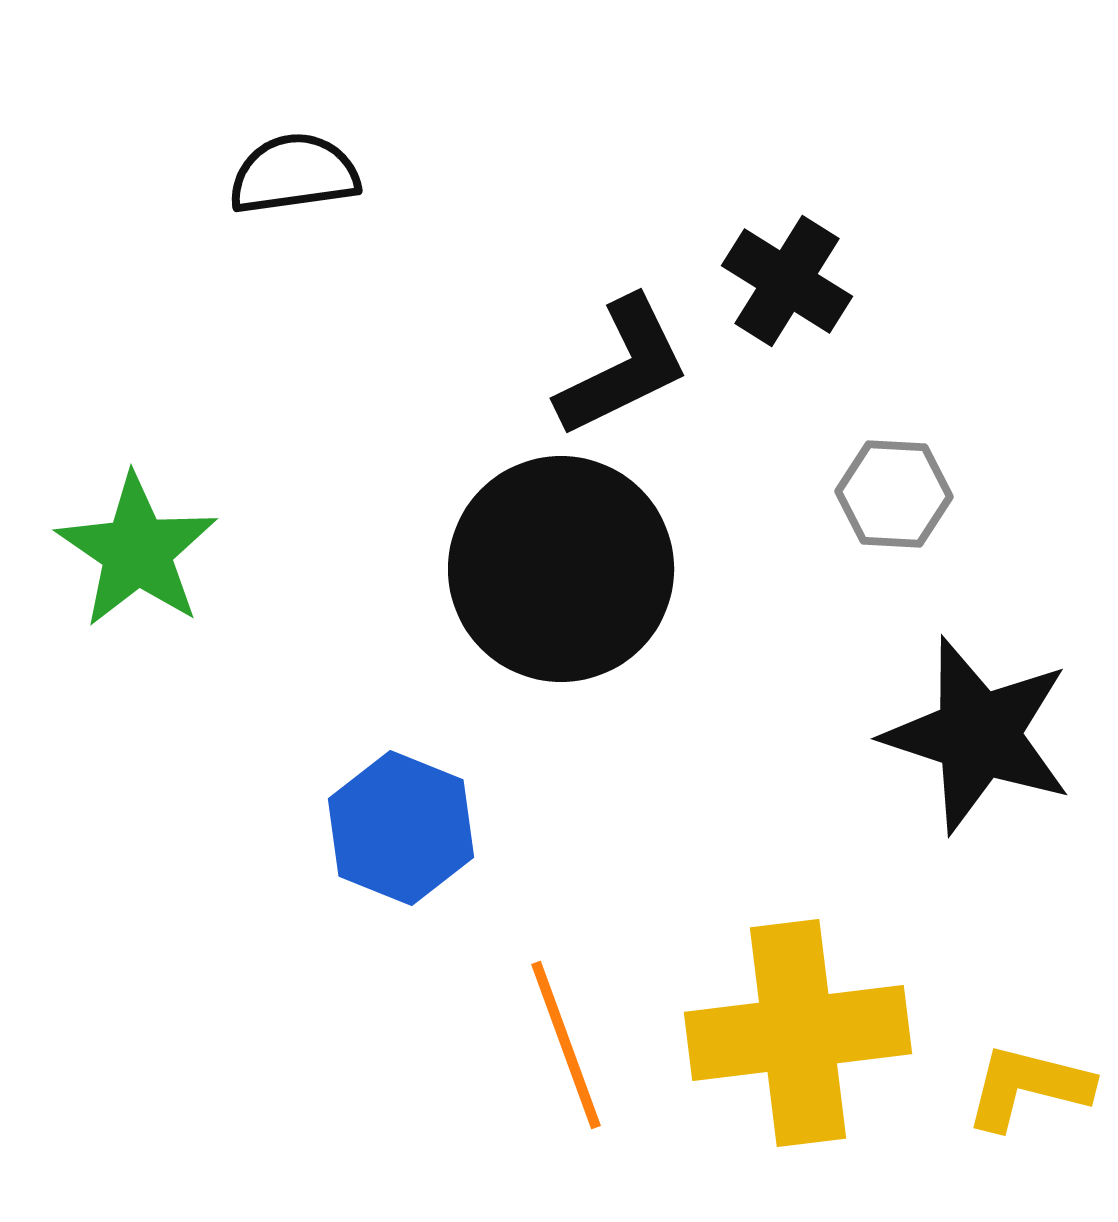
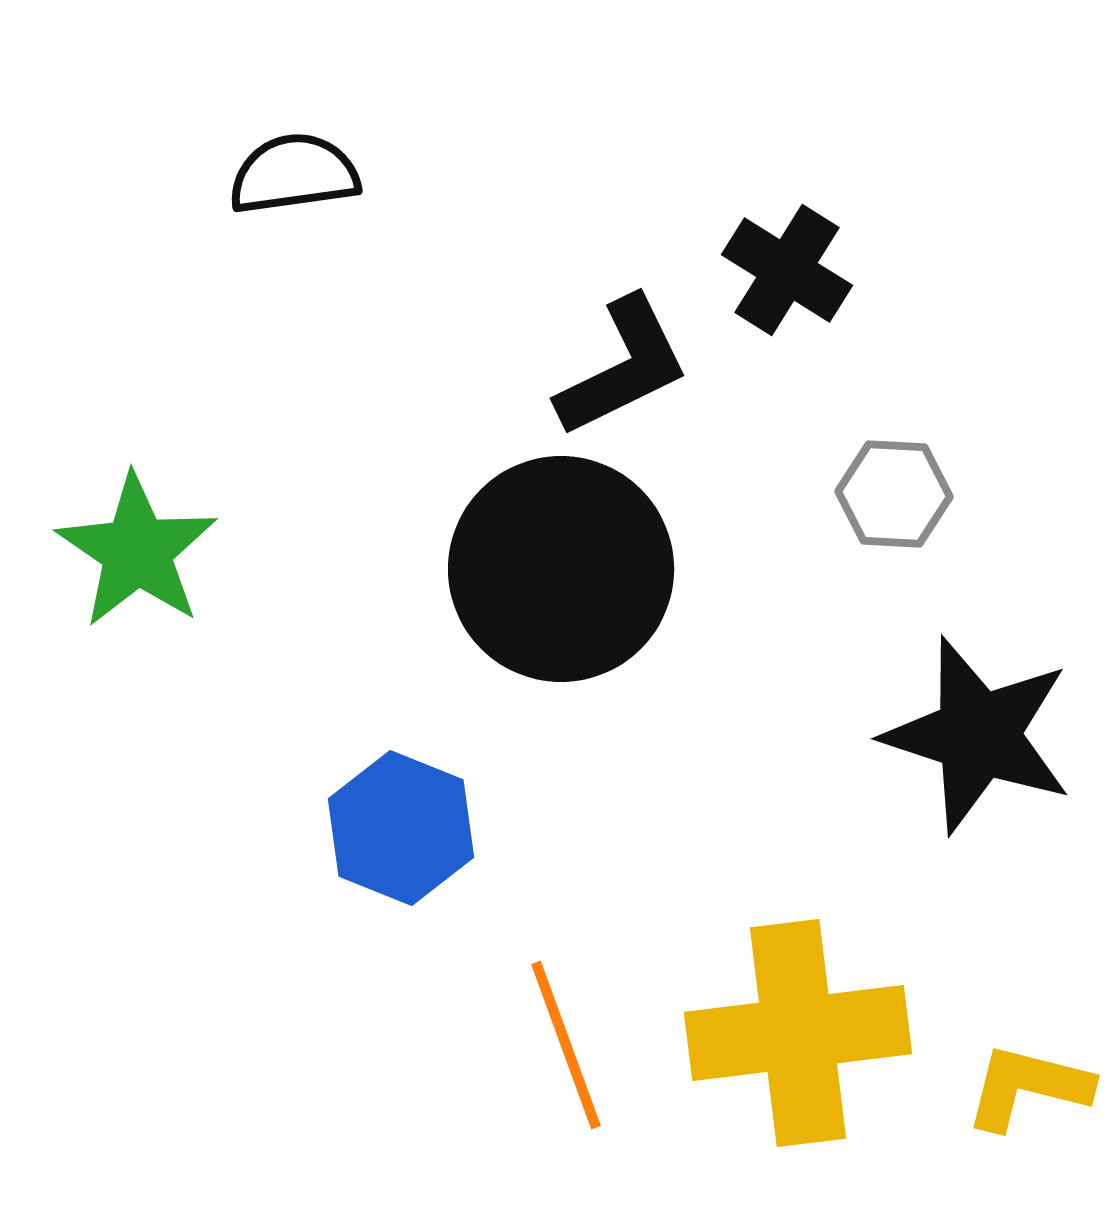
black cross: moved 11 px up
